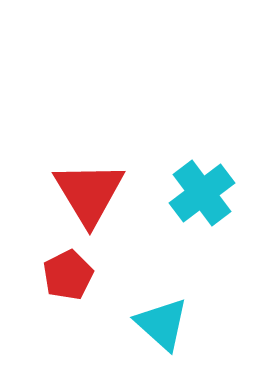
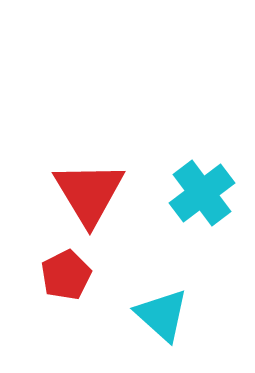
red pentagon: moved 2 px left
cyan triangle: moved 9 px up
